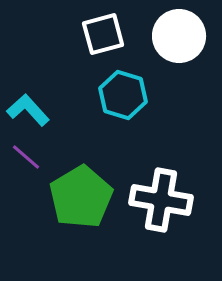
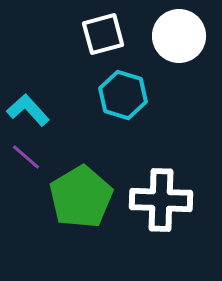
white cross: rotated 8 degrees counterclockwise
